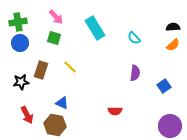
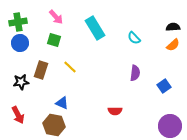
green square: moved 2 px down
red arrow: moved 9 px left
brown hexagon: moved 1 px left
